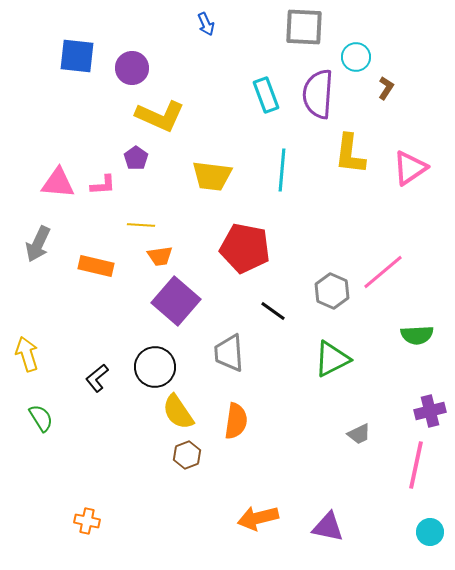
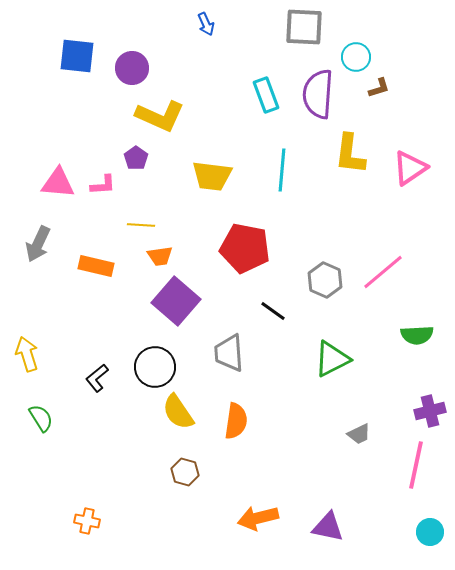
brown L-shape at (386, 88): moved 7 px left; rotated 40 degrees clockwise
gray hexagon at (332, 291): moved 7 px left, 11 px up
brown hexagon at (187, 455): moved 2 px left, 17 px down; rotated 24 degrees counterclockwise
